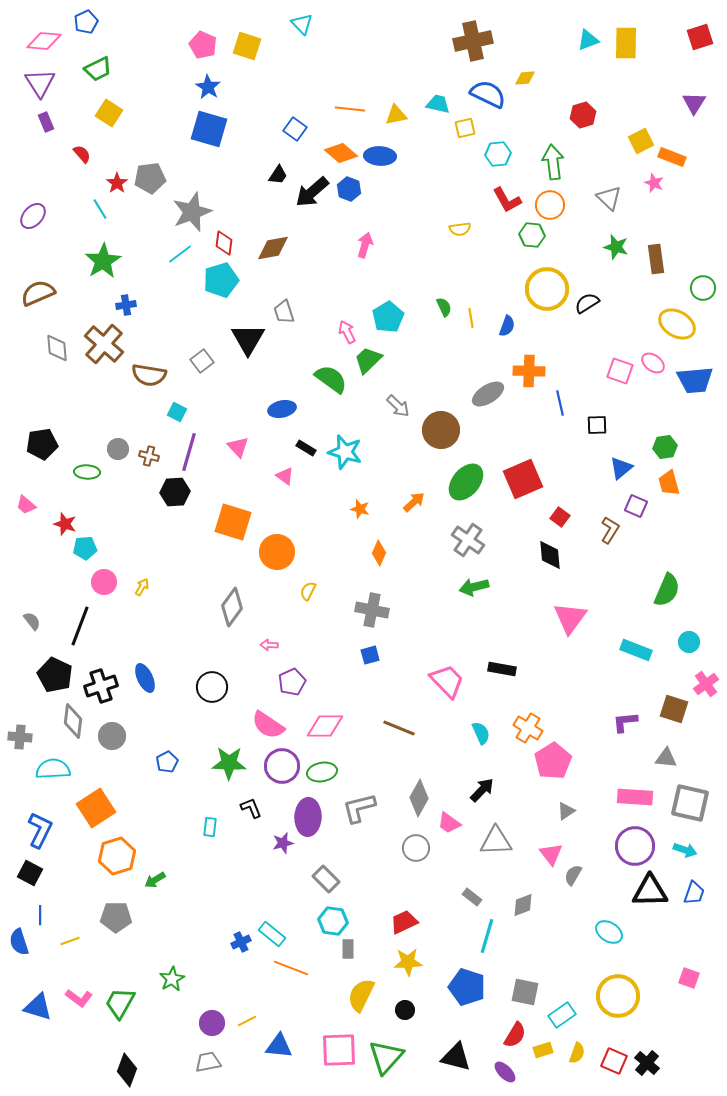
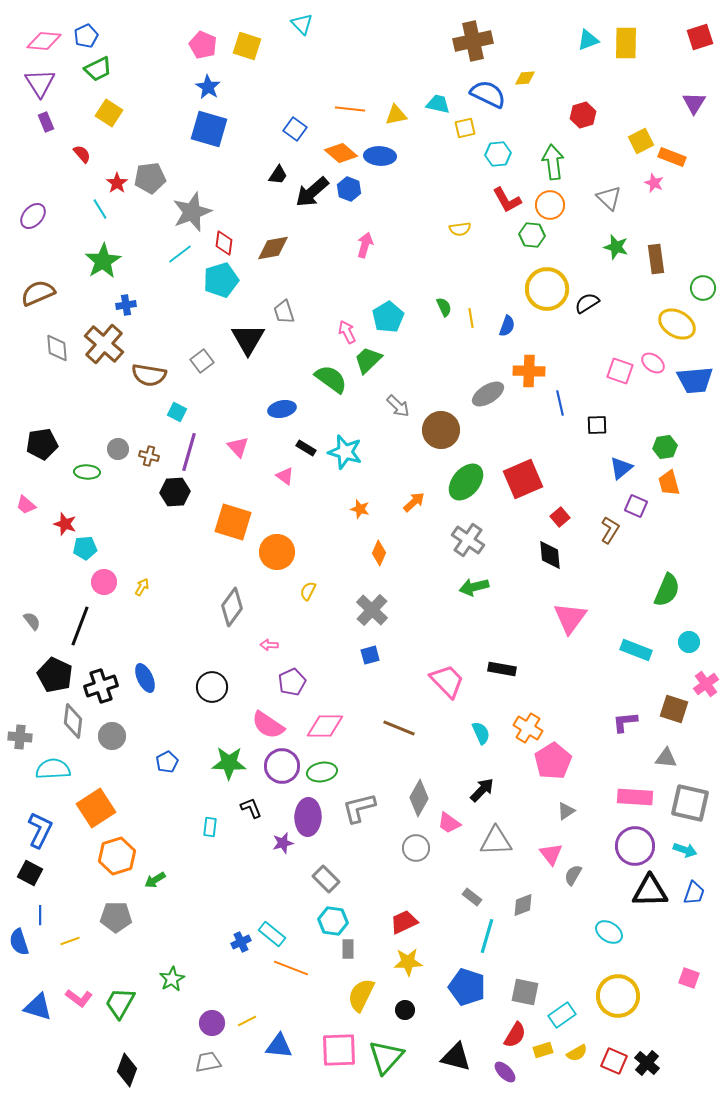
blue pentagon at (86, 22): moved 14 px down
red square at (560, 517): rotated 12 degrees clockwise
gray cross at (372, 610): rotated 32 degrees clockwise
yellow semicircle at (577, 1053): rotated 40 degrees clockwise
